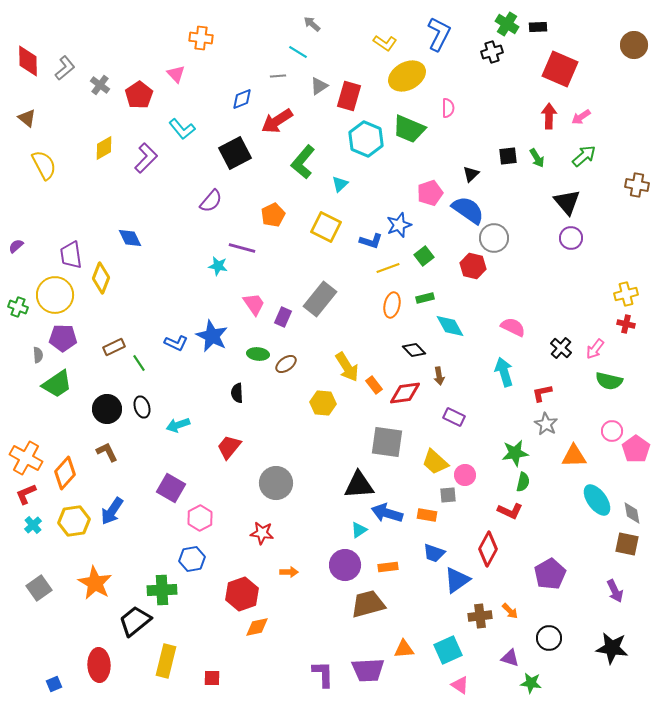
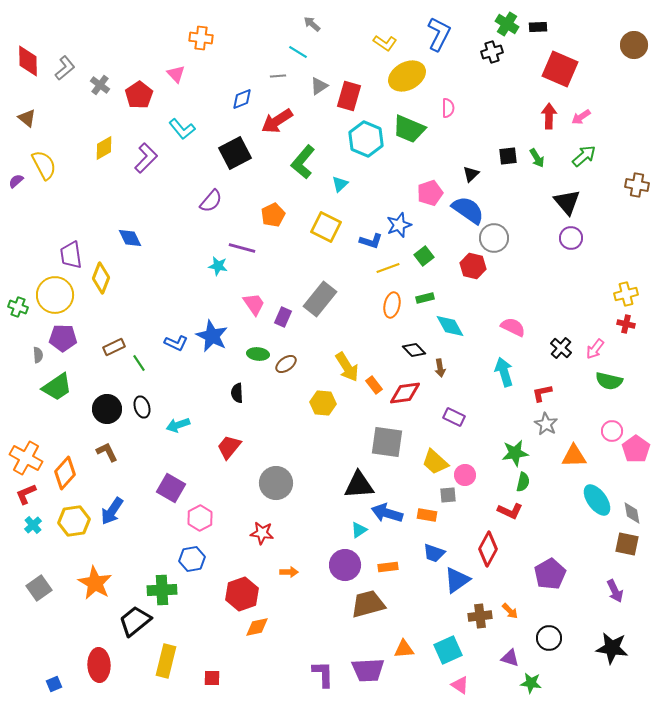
purple semicircle at (16, 246): moved 65 px up
brown arrow at (439, 376): moved 1 px right, 8 px up
green trapezoid at (57, 384): moved 3 px down
